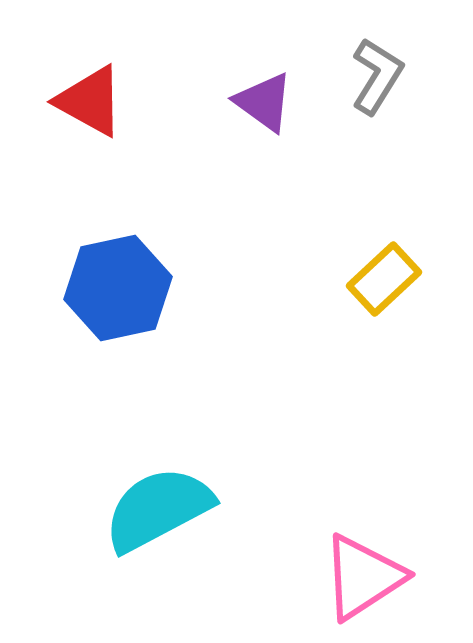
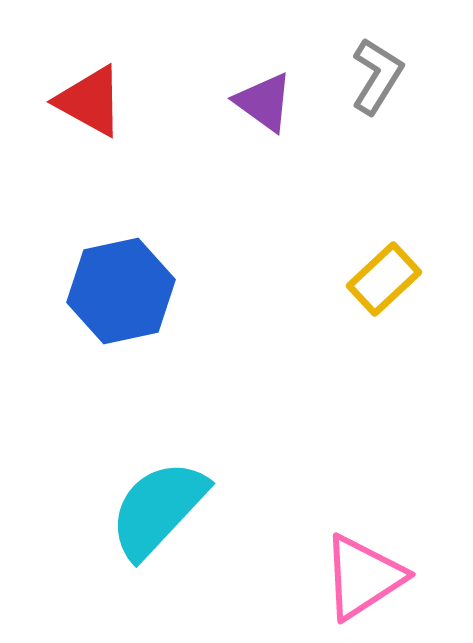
blue hexagon: moved 3 px right, 3 px down
cyan semicircle: rotated 19 degrees counterclockwise
